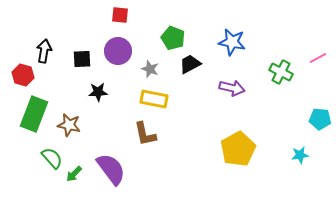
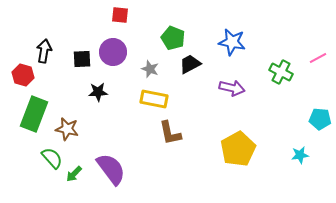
purple circle: moved 5 px left, 1 px down
brown star: moved 2 px left, 4 px down
brown L-shape: moved 25 px right, 1 px up
